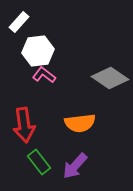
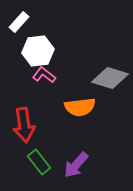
gray diamond: rotated 18 degrees counterclockwise
orange semicircle: moved 16 px up
purple arrow: moved 1 px right, 1 px up
